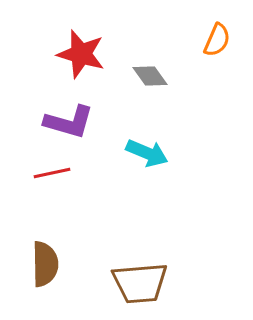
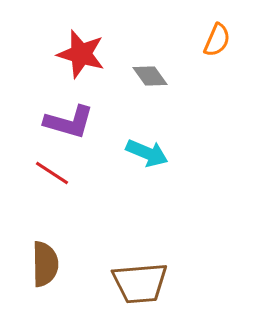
red line: rotated 45 degrees clockwise
